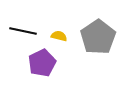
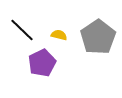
black line: moved 1 px left, 1 px up; rotated 32 degrees clockwise
yellow semicircle: moved 1 px up
